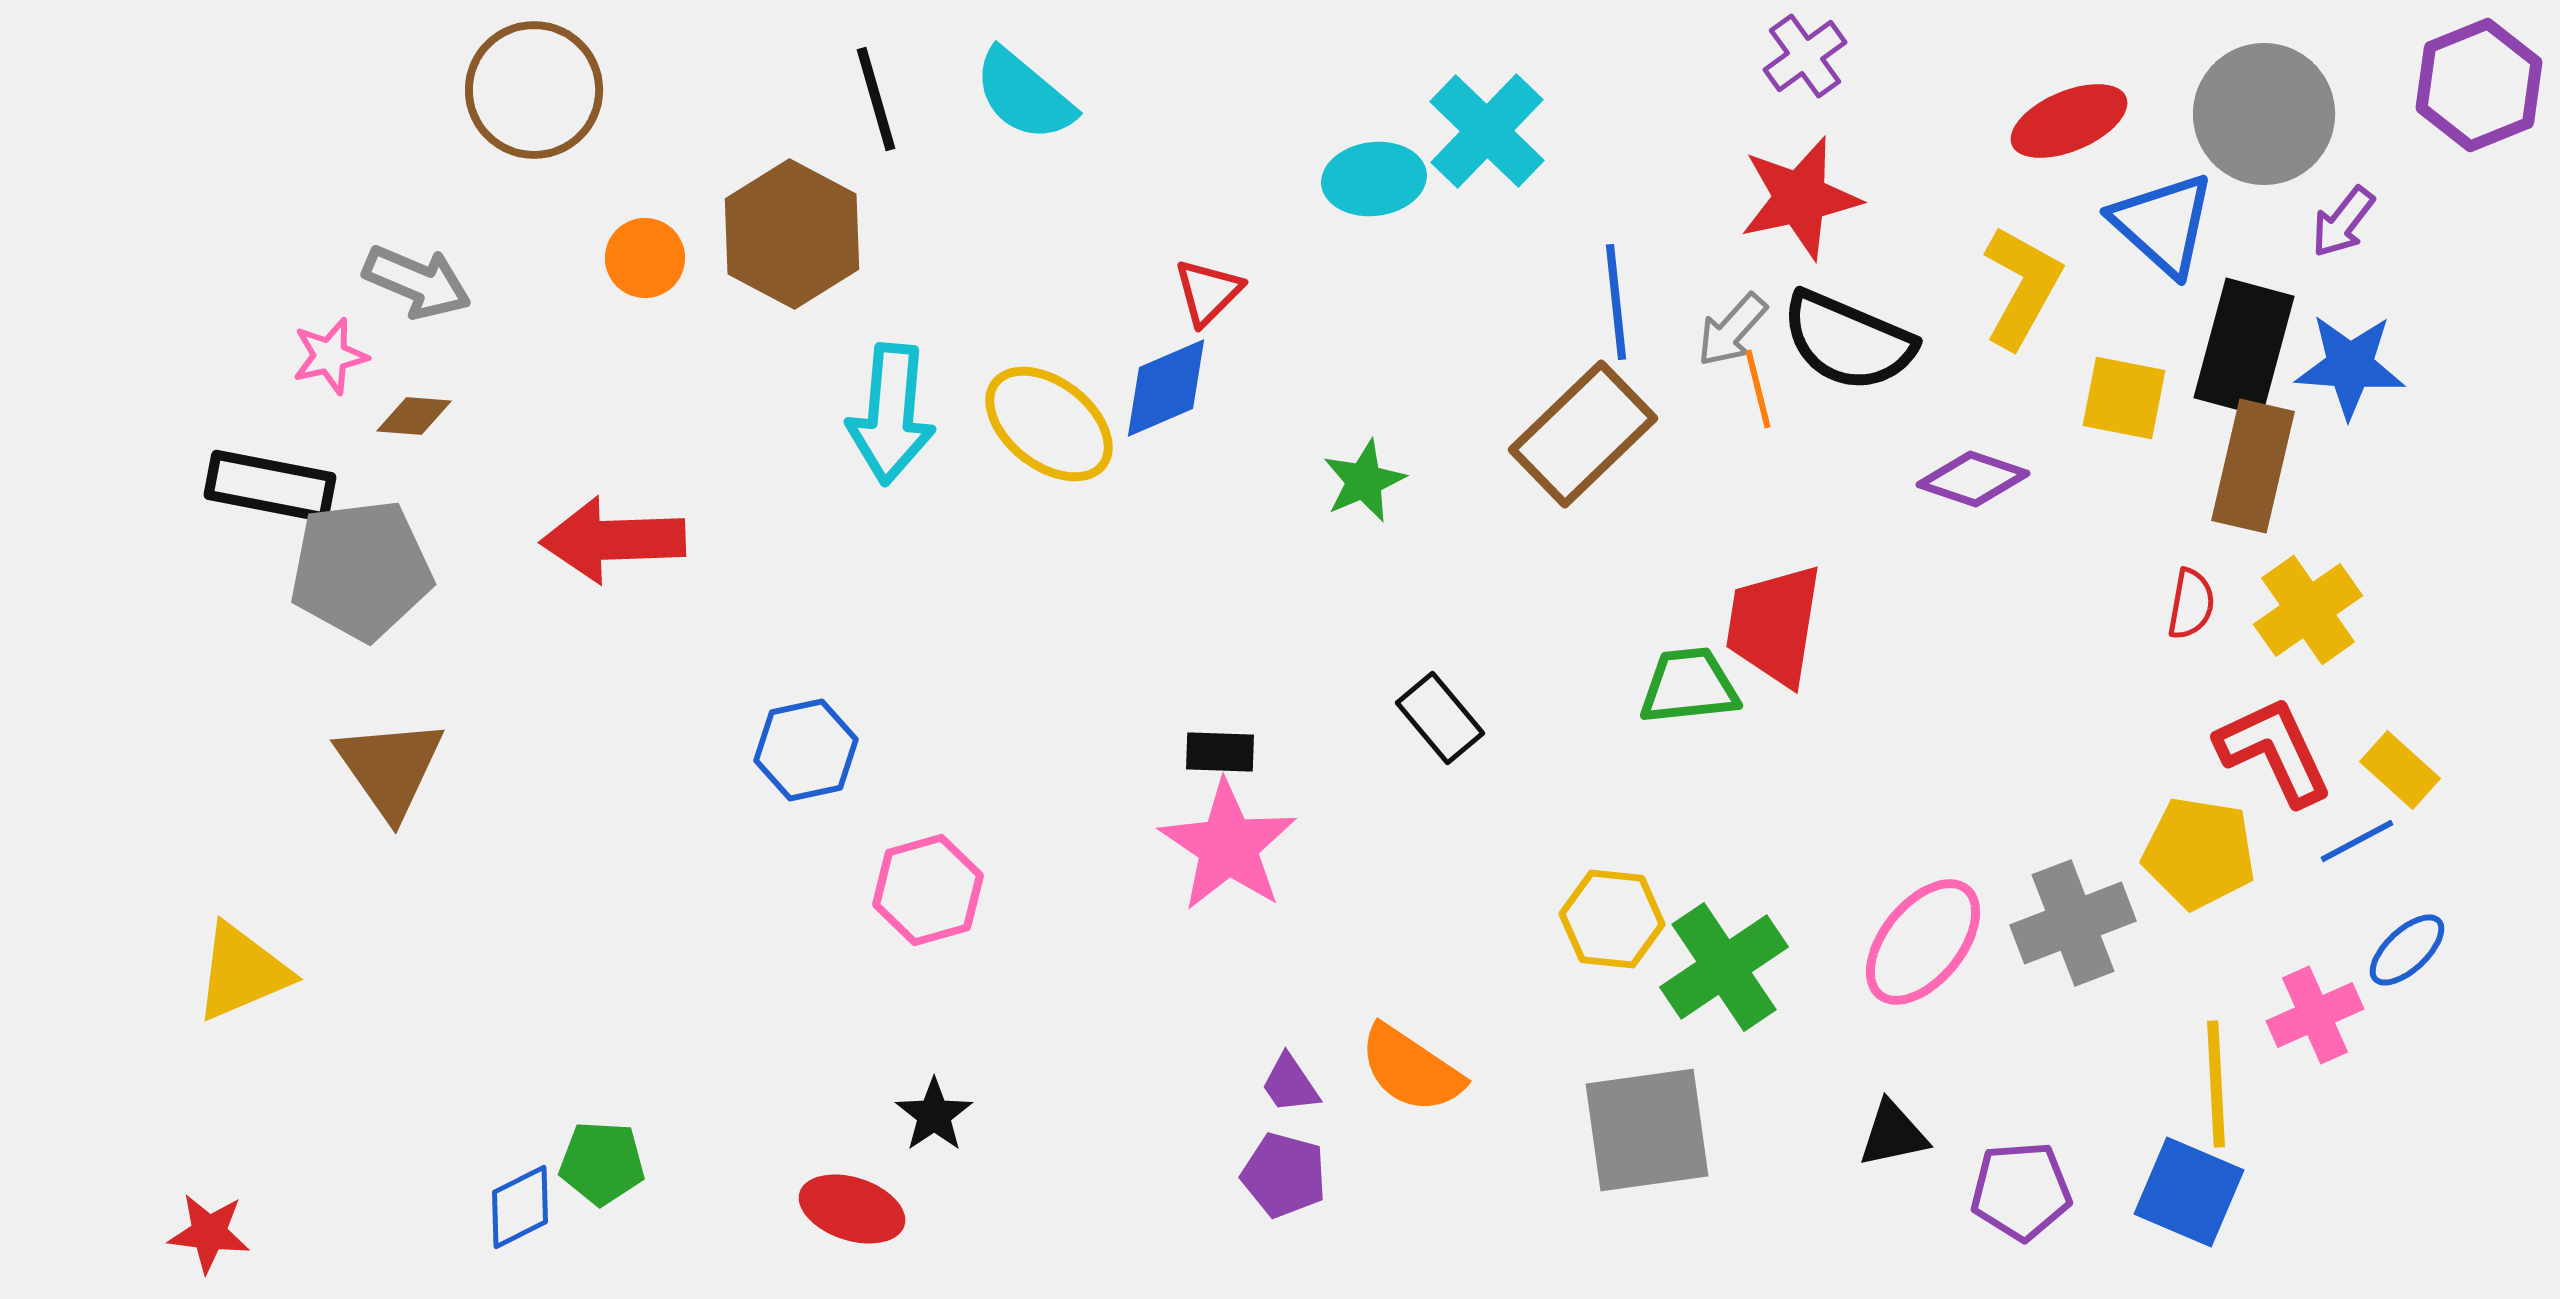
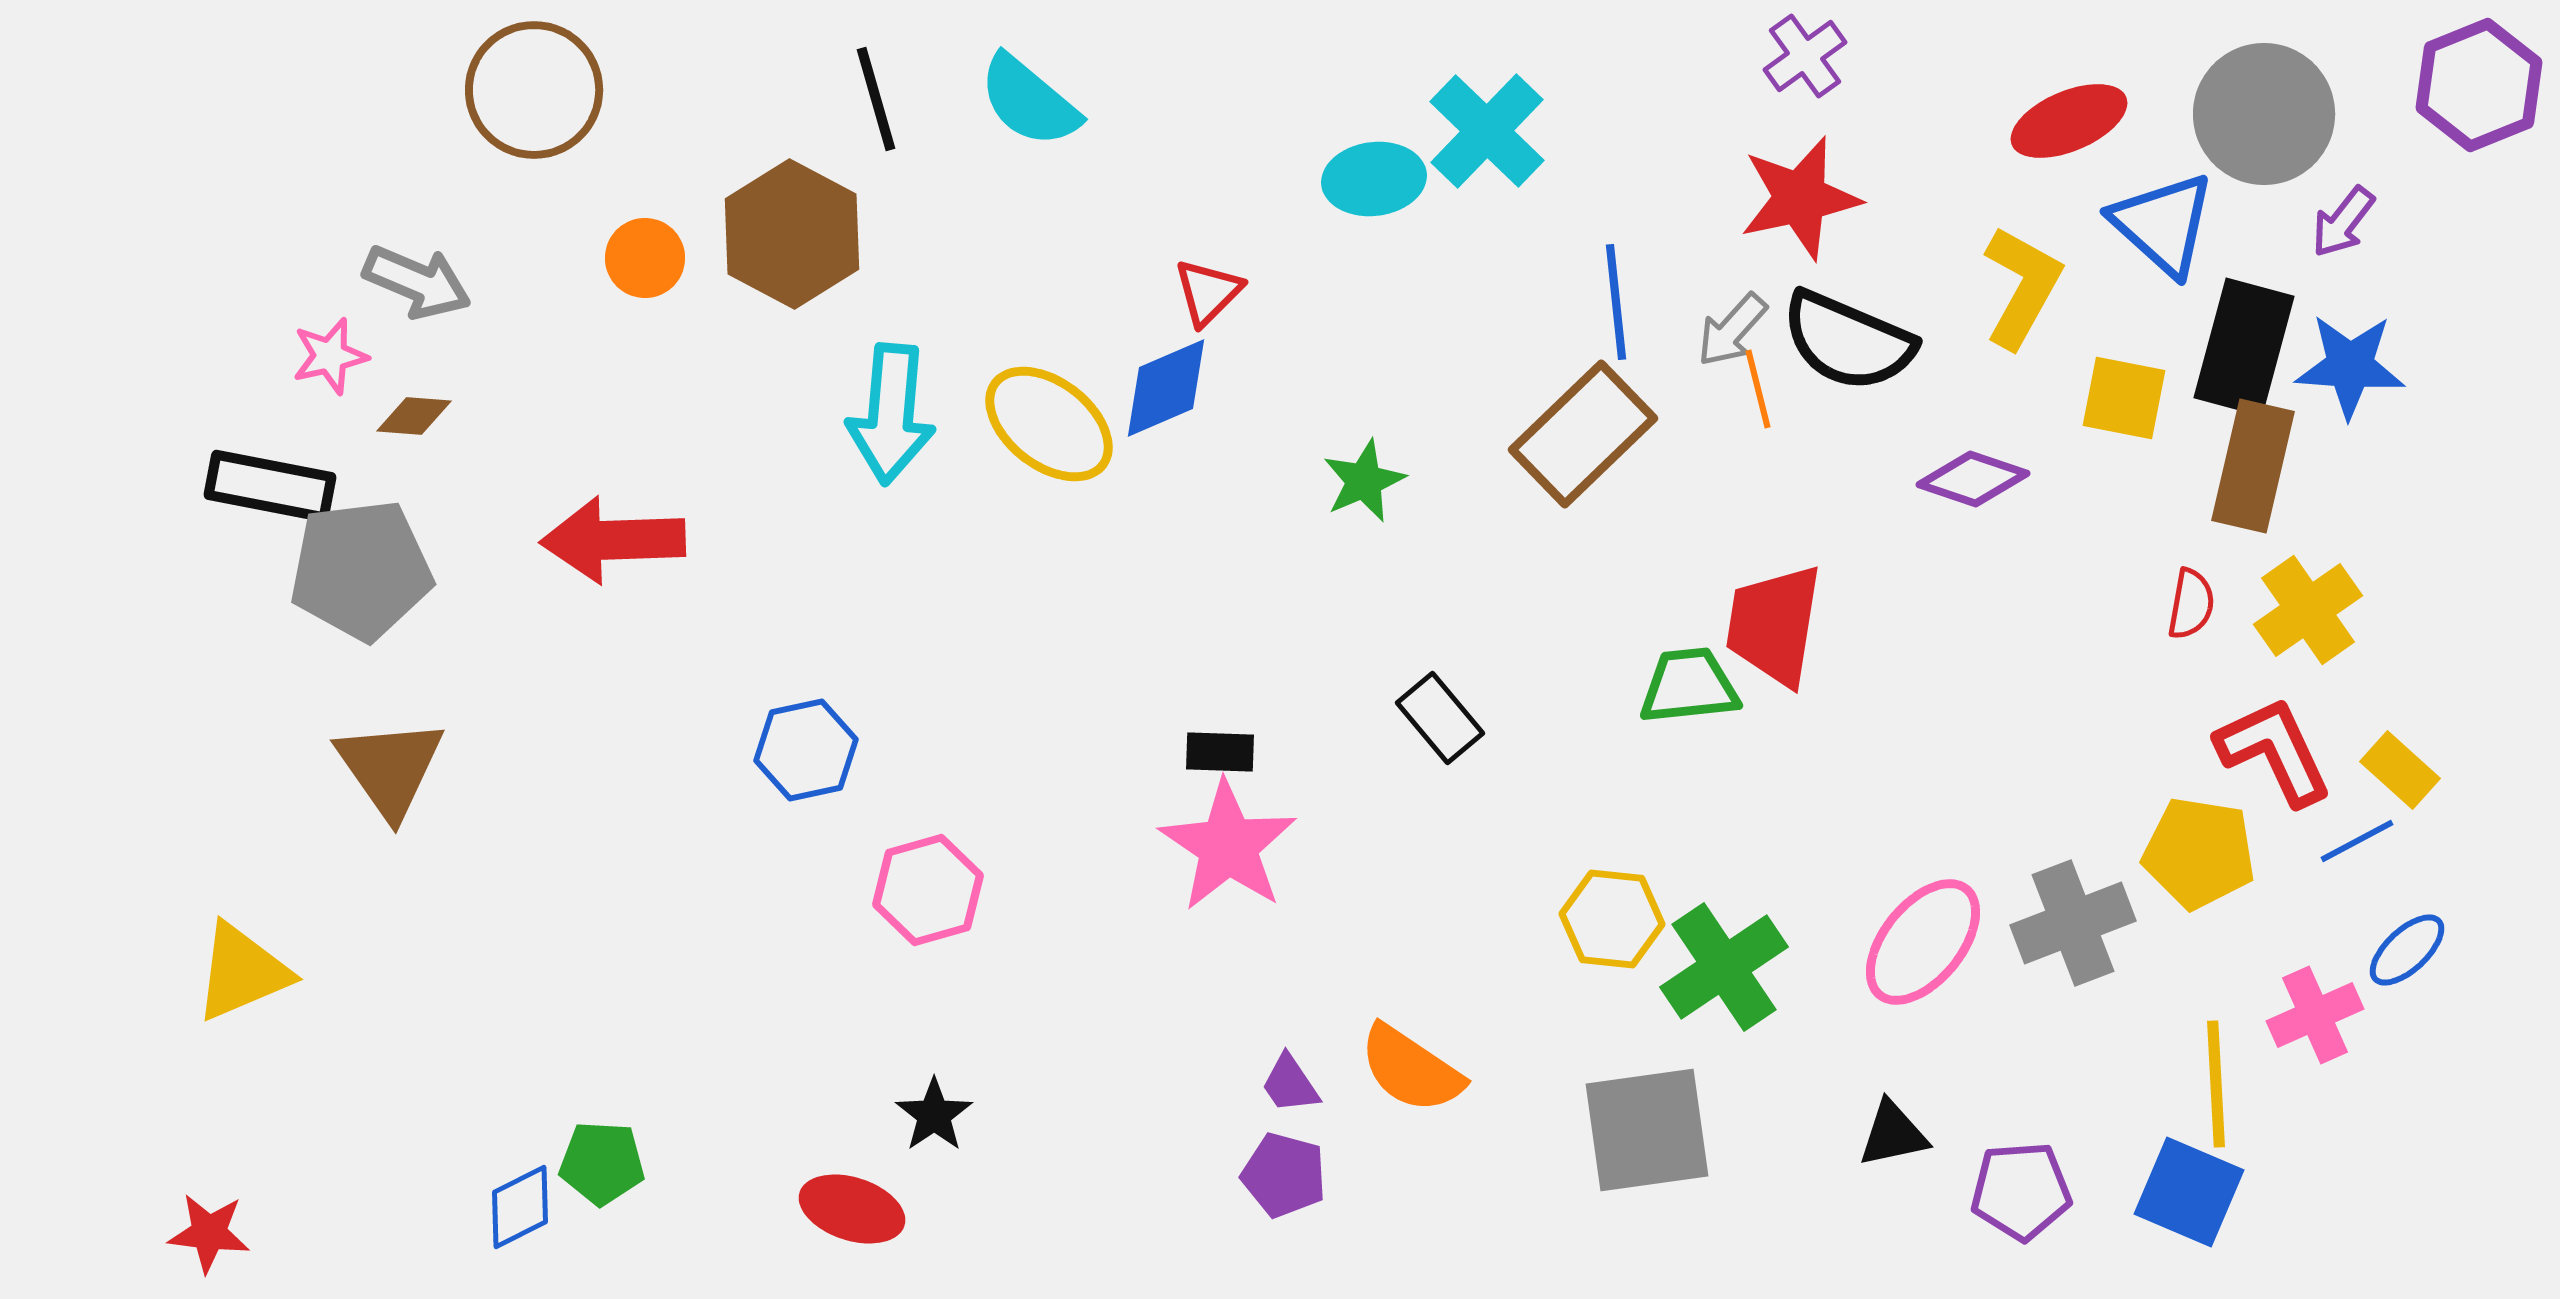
cyan semicircle at (1024, 95): moved 5 px right, 6 px down
